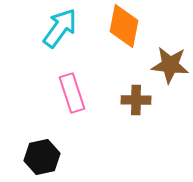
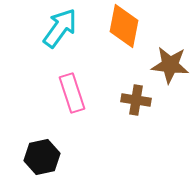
brown cross: rotated 8 degrees clockwise
